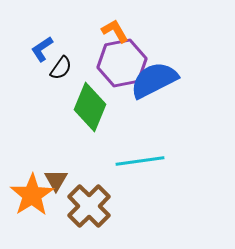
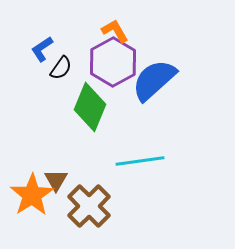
purple hexagon: moved 9 px left, 1 px up; rotated 18 degrees counterclockwise
blue semicircle: rotated 15 degrees counterclockwise
